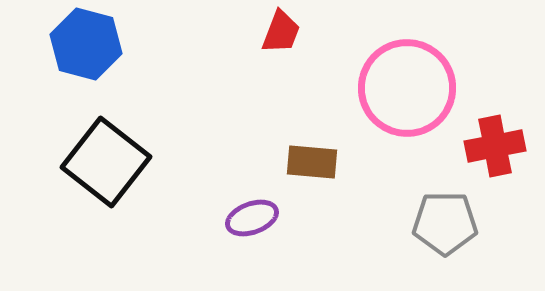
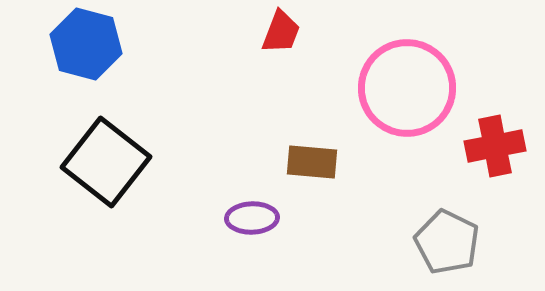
purple ellipse: rotated 18 degrees clockwise
gray pentagon: moved 2 px right, 19 px down; rotated 26 degrees clockwise
